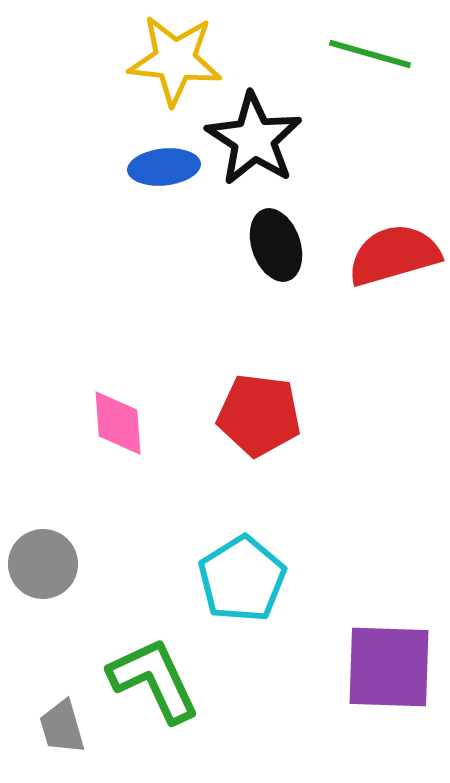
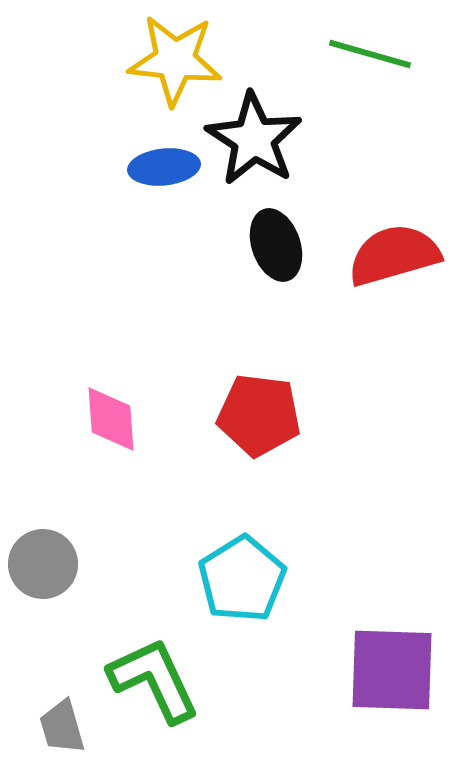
pink diamond: moved 7 px left, 4 px up
purple square: moved 3 px right, 3 px down
